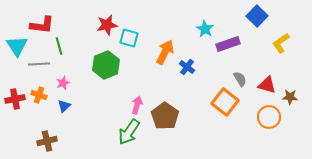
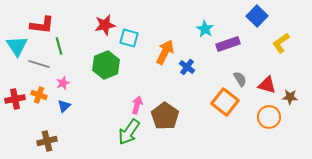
red star: moved 2 px left
gray line: rotated 20 degrees clockwise
